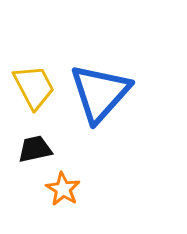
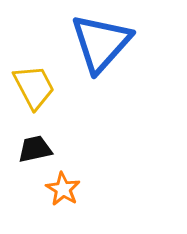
blue triangle: moved 1 px right, 50 px up
